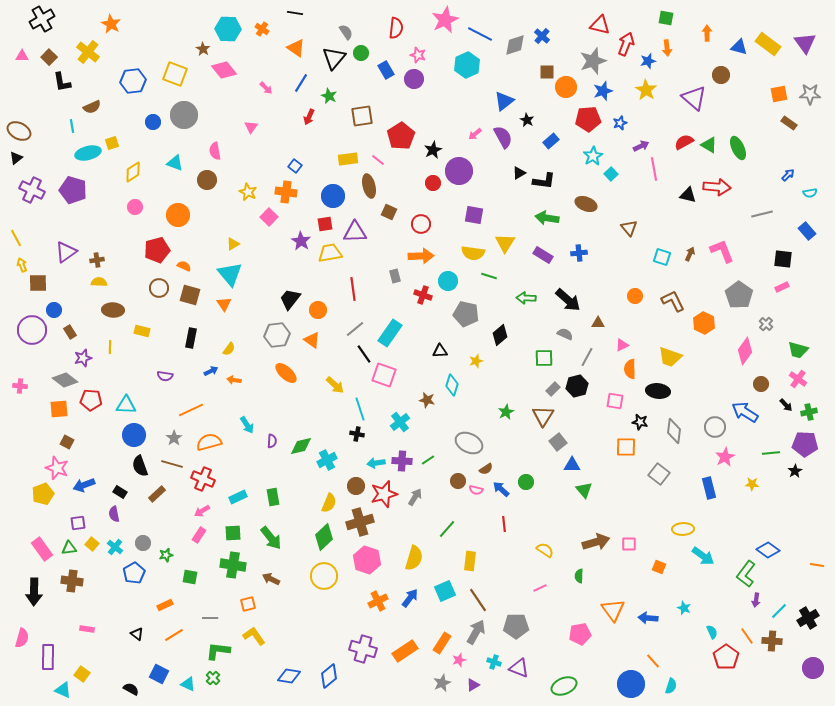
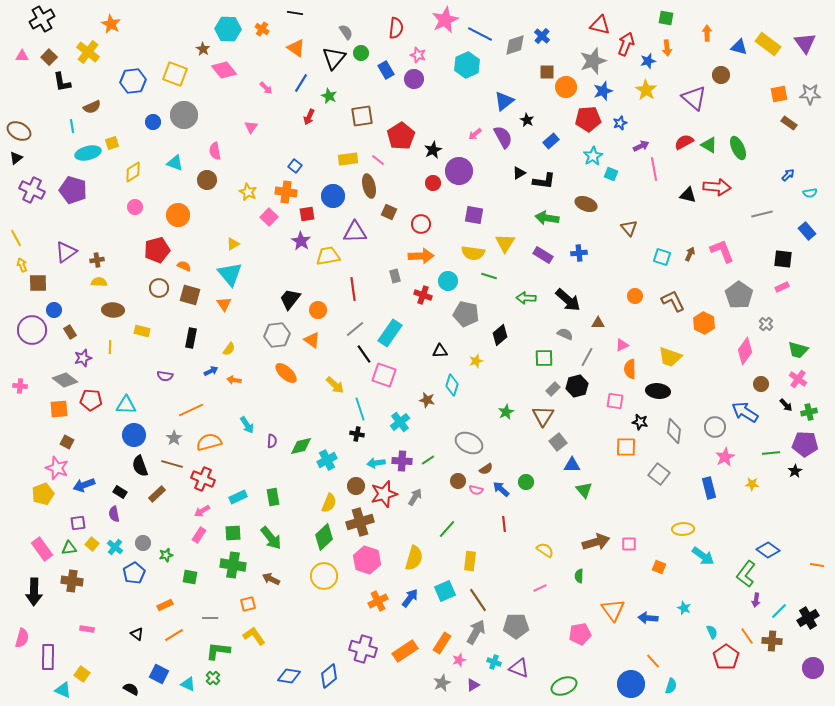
cyan square at (611, 174): rotated 24 degrees counterclockwise
red square at (325, 224): moved 18 px left, 10 px up
yellow trapezoid at (330, 253): moved 2 px left, 3 px down
